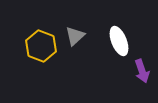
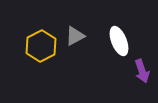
gray triangle: rotated 15 degrees clockwise
yellow hexagon: rotated 12 degrees clockwise
